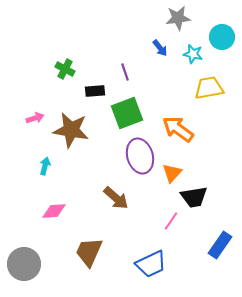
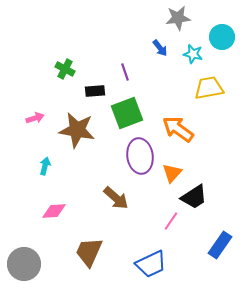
brown star: moved 6 px right
purple ellipse: rotated 8 degrees clockwise
black trapezoid: rotated 24 degrees counterclockwise
